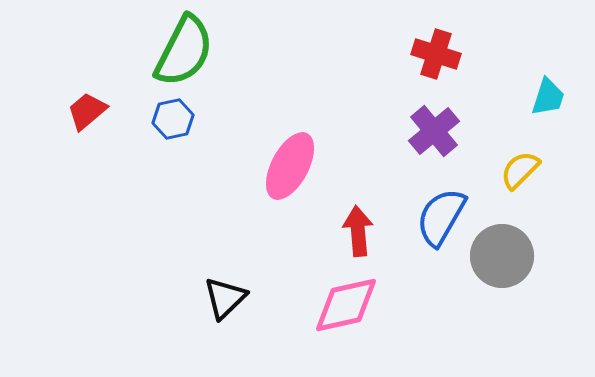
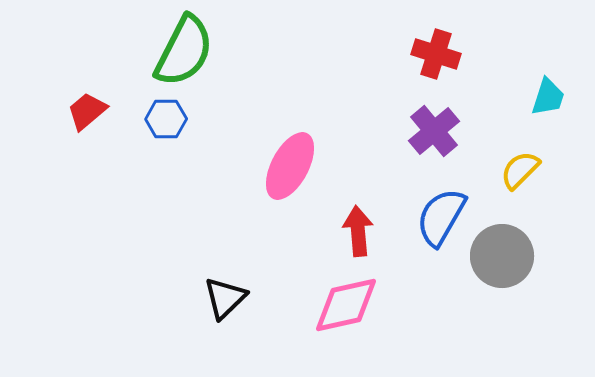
blue hexagon: moved 7 px left; rotated 12 degrees clockwise
